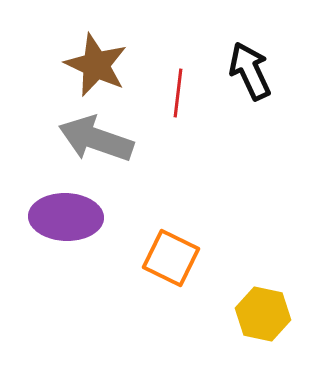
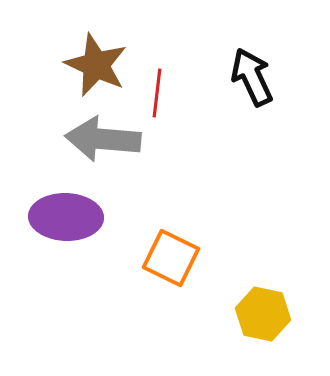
black arrow: moved 2 px right, 6 px down
red line: moved 21 px left
gray arrow: moved 7 px right; rotated 14 degrees counterclockwise
